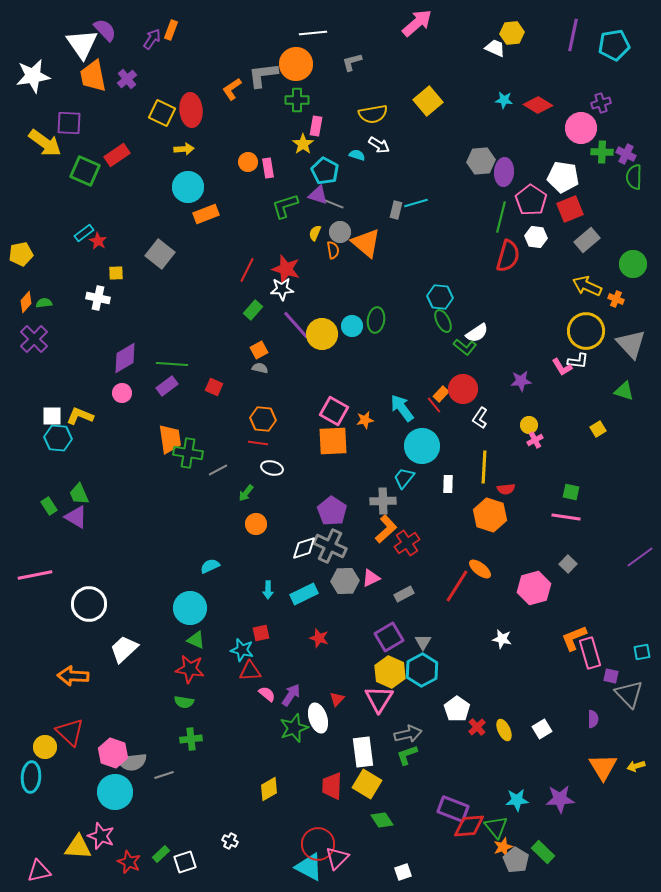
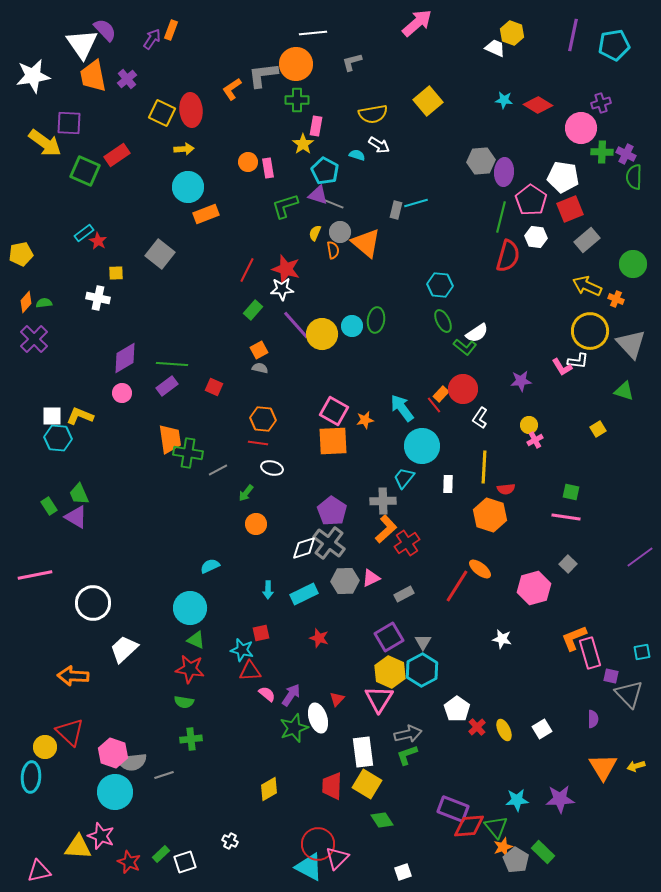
yellow hexagon at (512, 33): rotated 25 degrees clockwise
cyan hexagon at (440, 297): moved 12 px up
yellow circle at (586, 331): moved 4 px right
gray cross at (330, 546): moved 1 px left, 3 px up; rotated 12 degrees clockwise
white circle at (89, 604): moved 4 px right, 1 px up
